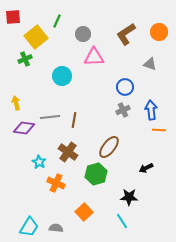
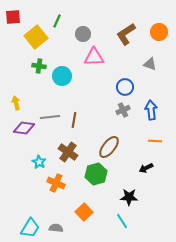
green cross: moved 14 px right, 7 px down; rotated 32 degrees clockwise
orange line: moved 4 px left, 11 px down
cyan trapezoid: moved 1 px right, 1 px down
